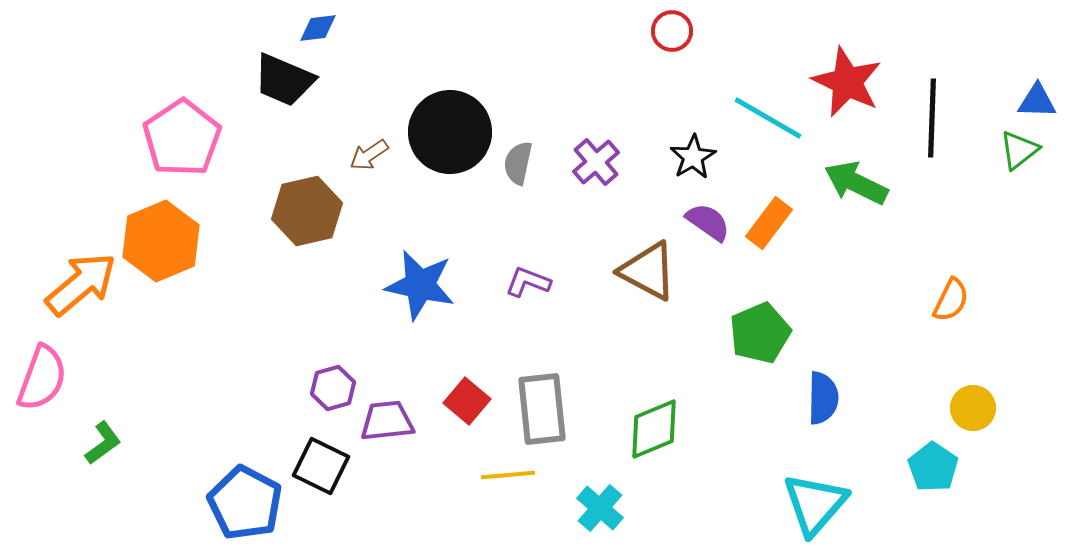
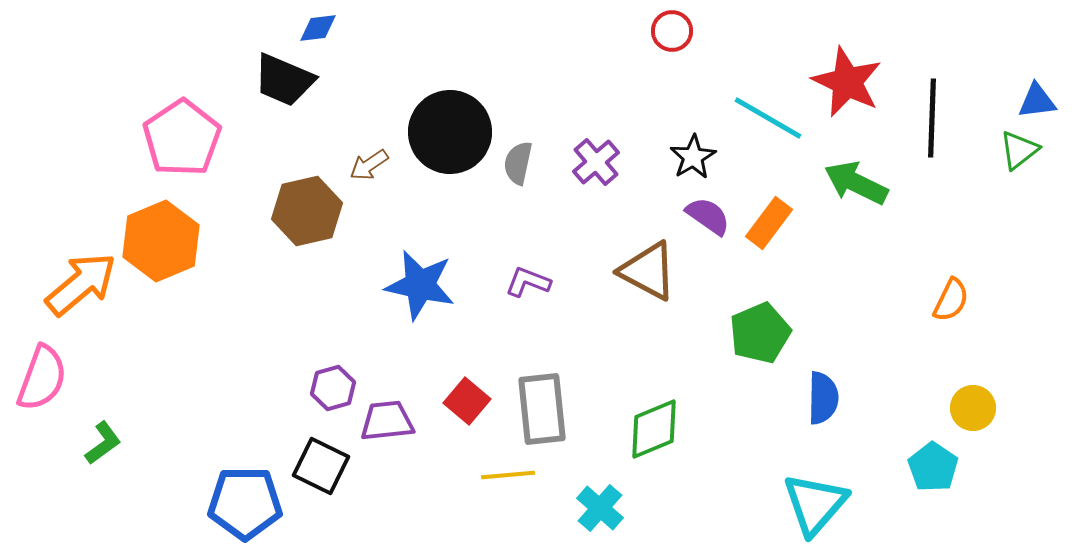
blue triangle: rotated 9 degrees counterclockwise
brown arrow: moved 10 px down
purple semicircle: moved 6 px up
blue pentagon: rotated 28 degrees counterclockwise
